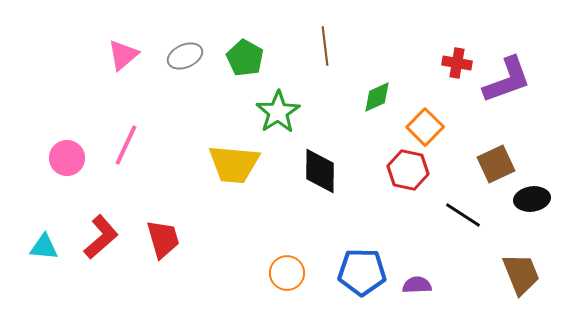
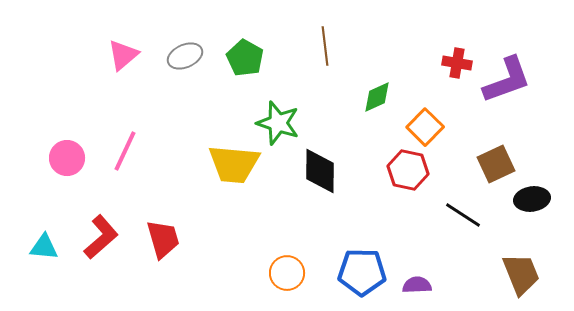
green star: moved 11 px down; rotated 21 degrees counterclockwise
pink line: moved 1 px left, 6 px down
